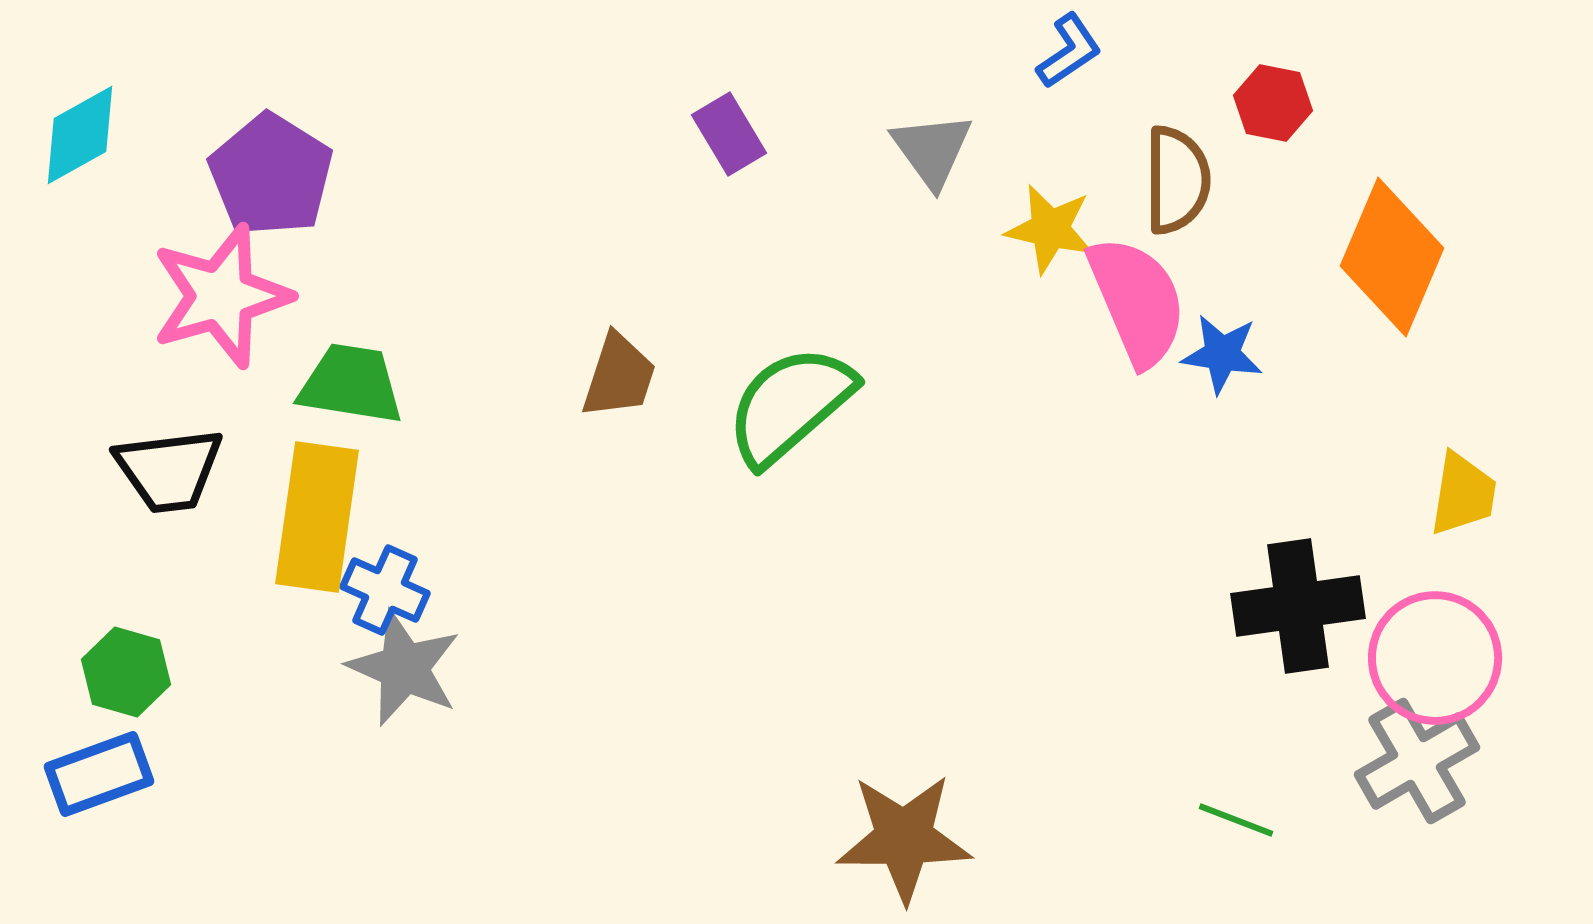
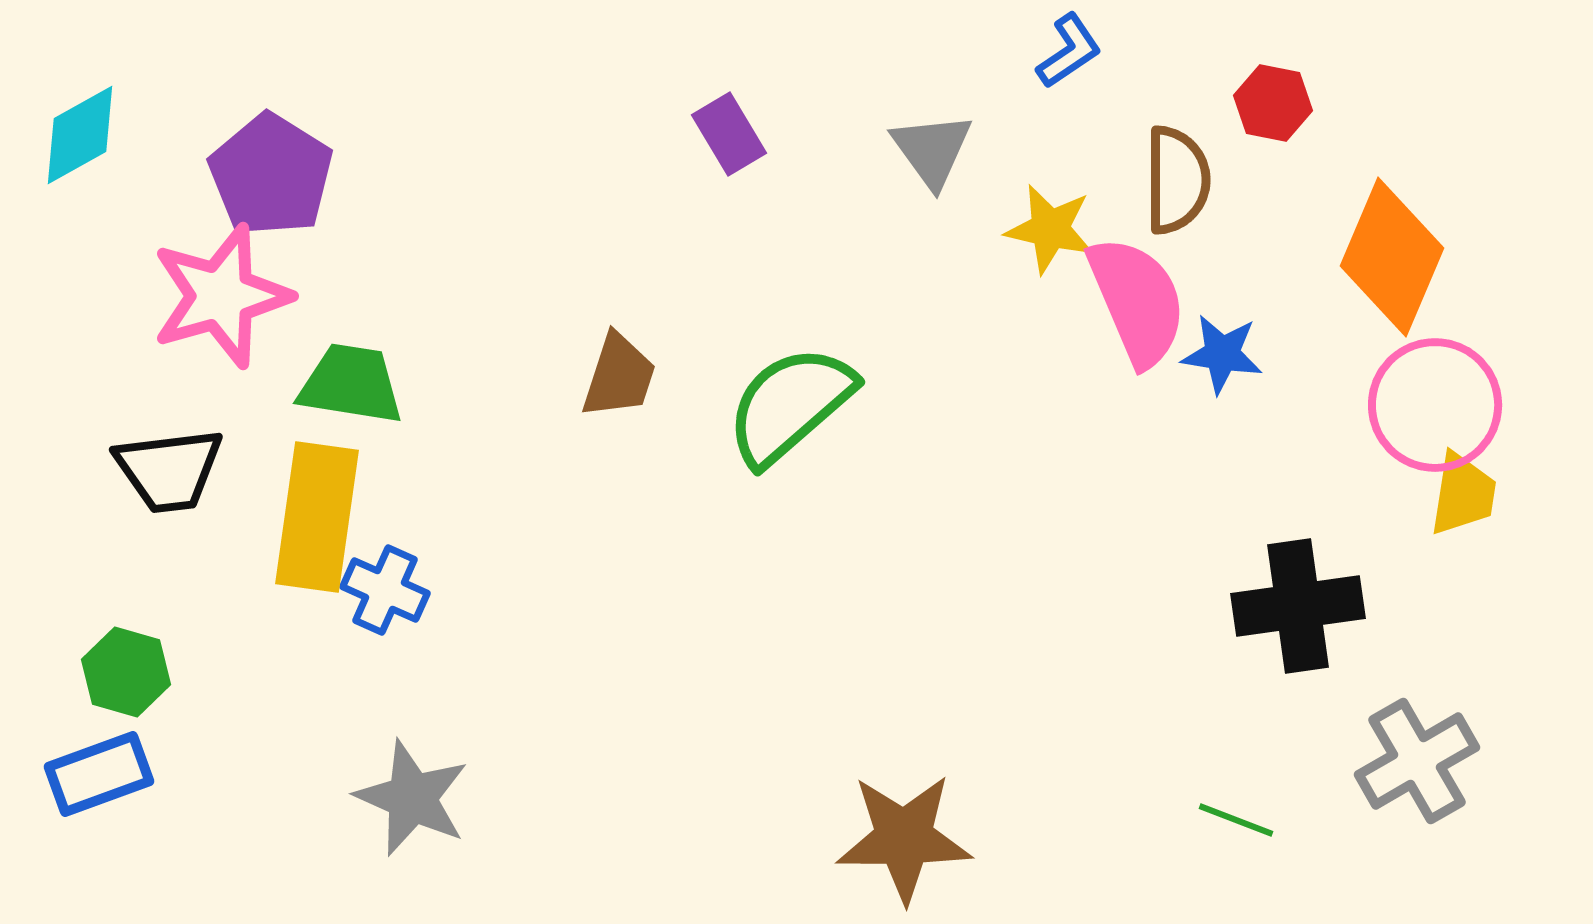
pink circle: moved 253 px up
gray star: moved 8 px right, 130 px down
